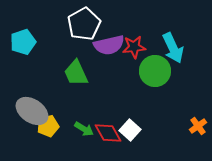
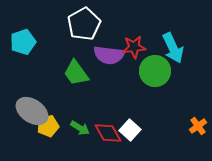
purple semicircle: moved 10 px down; rotated 20 degrees clockwise
green trapezoid: rotated 12 degrees counterclockwise
green arrow: moved 4 px left, 1 px up
